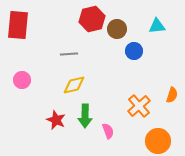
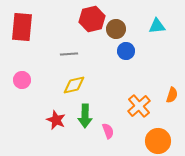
red rectangle: moved 4 px right, 2 px down
brown circle: moved 1 px left
blue circle: moved 8 px left
